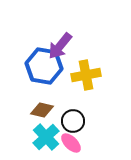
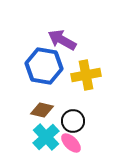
purple arrow: moved 2 px right, 6 px up; rotated 80 degrees clockwise
